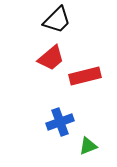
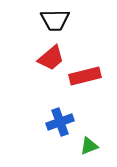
black trapezoid: moved 2 px left; rotated 44 degrees clockwise
green triangle: moved 1 px right
